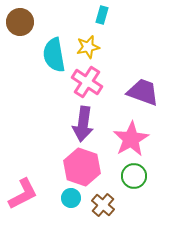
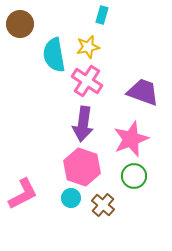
brown circle: moved 2 px down
pink cross: moved 1 px up
pink star: rotated 9 degrees clockwise
